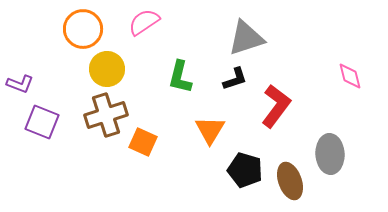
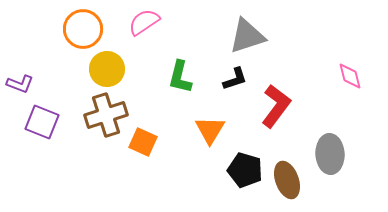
gray triangle: moved 1 px right, 2 px up
brown ellipse: moved 3 px left, 1 px up
